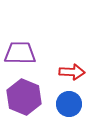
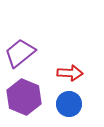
purple trapezoid: rotated 40 degrees counterclockwise
red arrow: moved 2 px left, 1 px down
